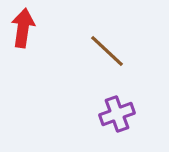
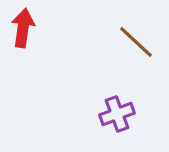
brown line: moved 29 px right, 9 px up
